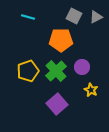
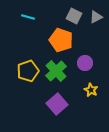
orange pentagon: rotated 20 degrees clockwise
purple circle: moved 3 px right, 4 px up
